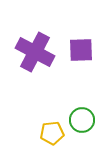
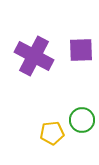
purple cross: moved 1 px left, 4 px down
